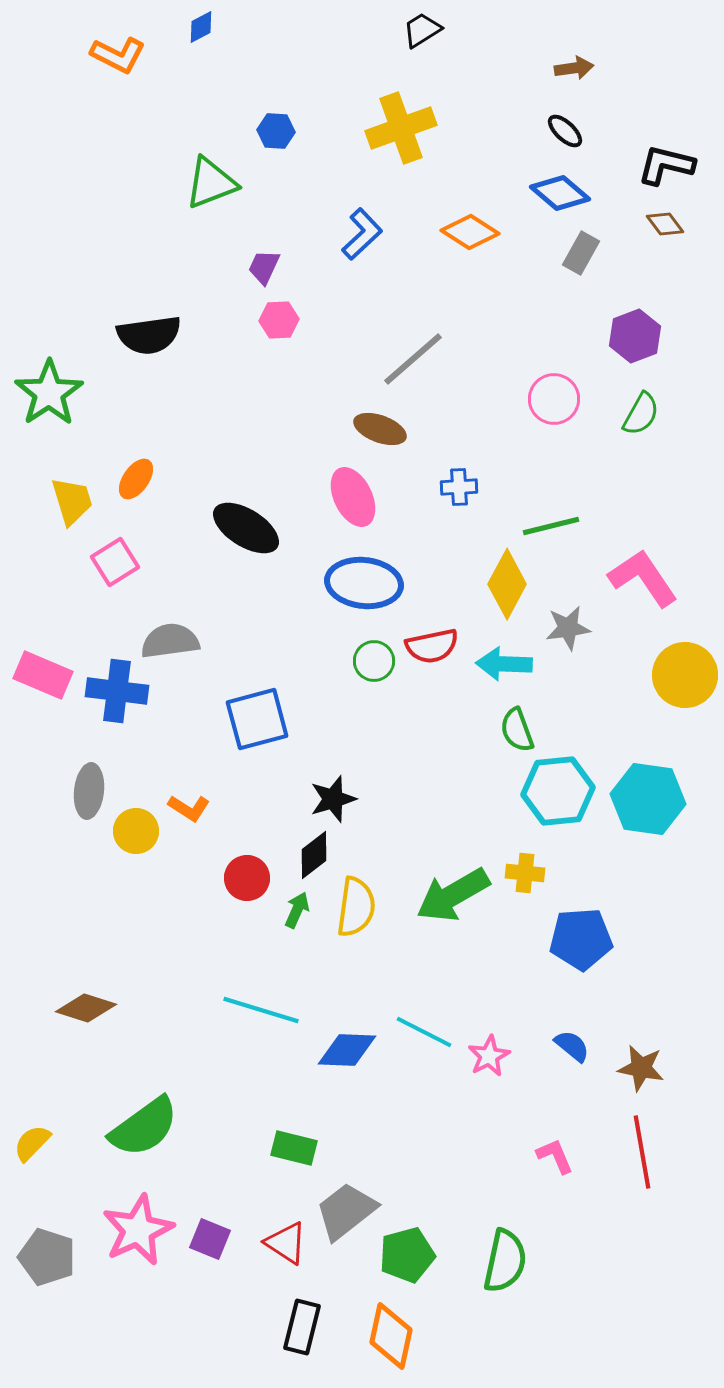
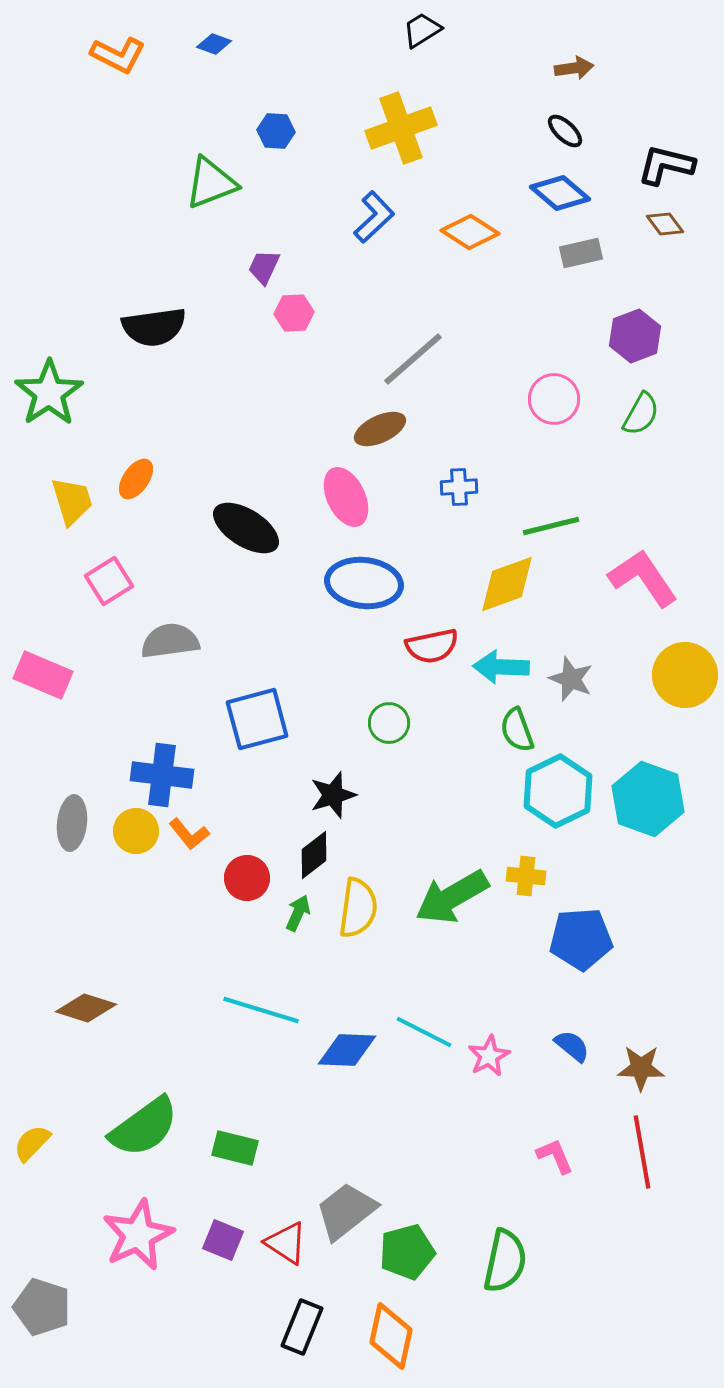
blue diamond at (201, 27): moved 13 px right, 17 px down; rotated 48 degrees clockwise
blue L-shape at (362, 234): moved 12 px right, 17 px up
gray rectangle at (581, 253): rotated 48 degrees clockwise
pink hexagon at (279, 320): moved 15 px right, 7 px up
black semicircle at (149, 335): moved 5 px right, 8 px up
brown ellipse at (380, 429): rotated 45 degrees counterclockwise
pink ellipse at (353, 497): moved 7 px left
pink square at (115, 562): moved 6 px left, 19 px down
yellow diamond at (507, 584): rotated 42 degrees clockwise
gray star at (568, 628): moved 3 px right, 51 px down; rotated 30 degrees clockwise
green circle at (374, 661): moved 15 px right, 62 px down
cyan arrow at (504, 664): moved 3 px left, 3 px down
blue cross at (117, 691): moved 45 px right, 84 px down
gray ellipse at (89, 791): moved 17 px left, 32 px down
cyan hexagon at (558, 791): rotated 20 degrees counterclockwise
black star at (333, 799): moved 4 px up
cyan hexagon at (648, 799): rotated 12 degrees clockwise
orange L-shape at (189, 808): moved 26 px down; rotated 18 degrees clockwise
yellow cross at (525, 873): moved 1 px right, 3 px down
green arrow at (453, 895): moved 1 px left, 2 px down
yellow semicircle at (356, 907): moved 2 px right, 1 px down
green arrow at (297, 910): moved 1 px right, 3 px down
brown star at (641, 1068): rotated 9 degrees counterclockwise
green rectangle at (294, 1148): moved 59 px left
pink star at (138, 1230): moved 5 px down
purple square at (210, 1239): moved 13 px right, 1 px down
green pentagon at (407, 1255): moved 3 px up
gray pentagon at (47, 1257): moved 5 px left, 50 px down
black rectangle at (302, 1327): rotated 8 degrees clockwise
